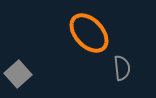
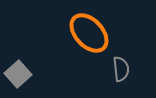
gray semicircle: moved 1 px left, 1 px down
